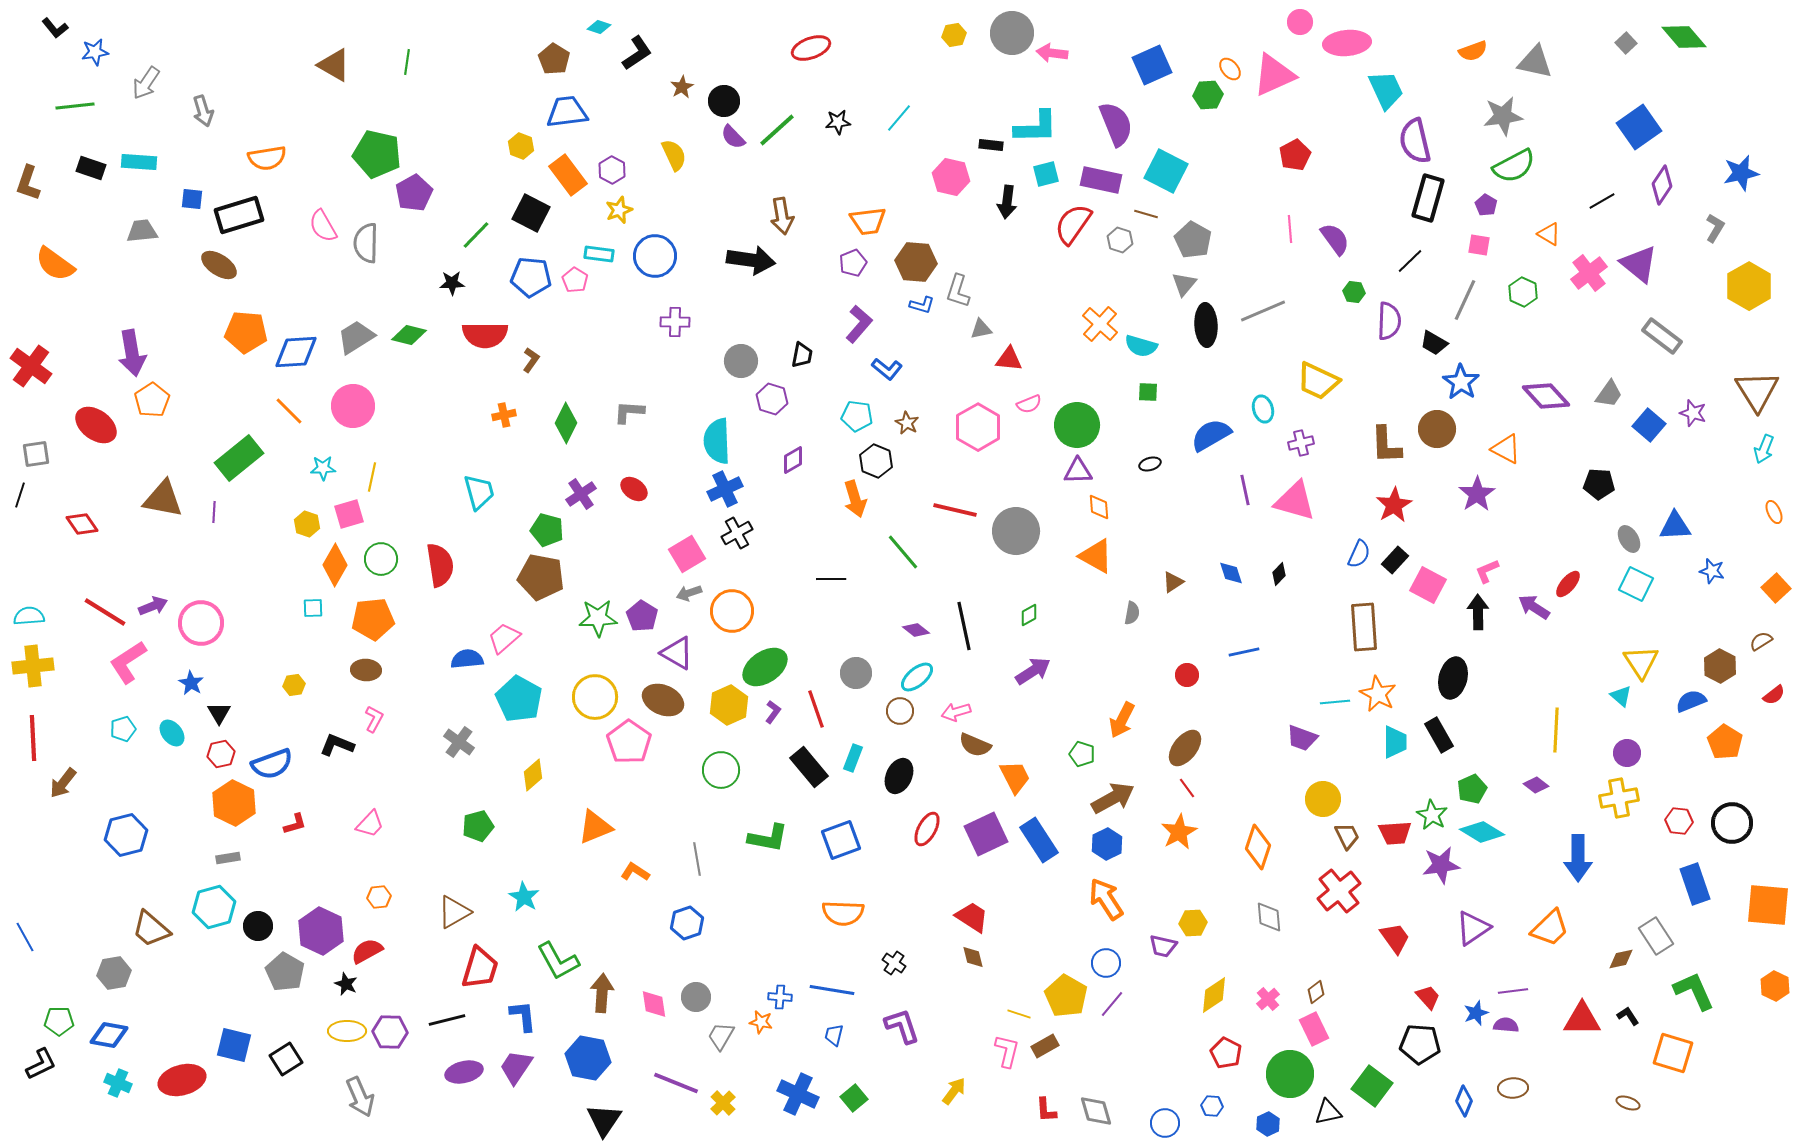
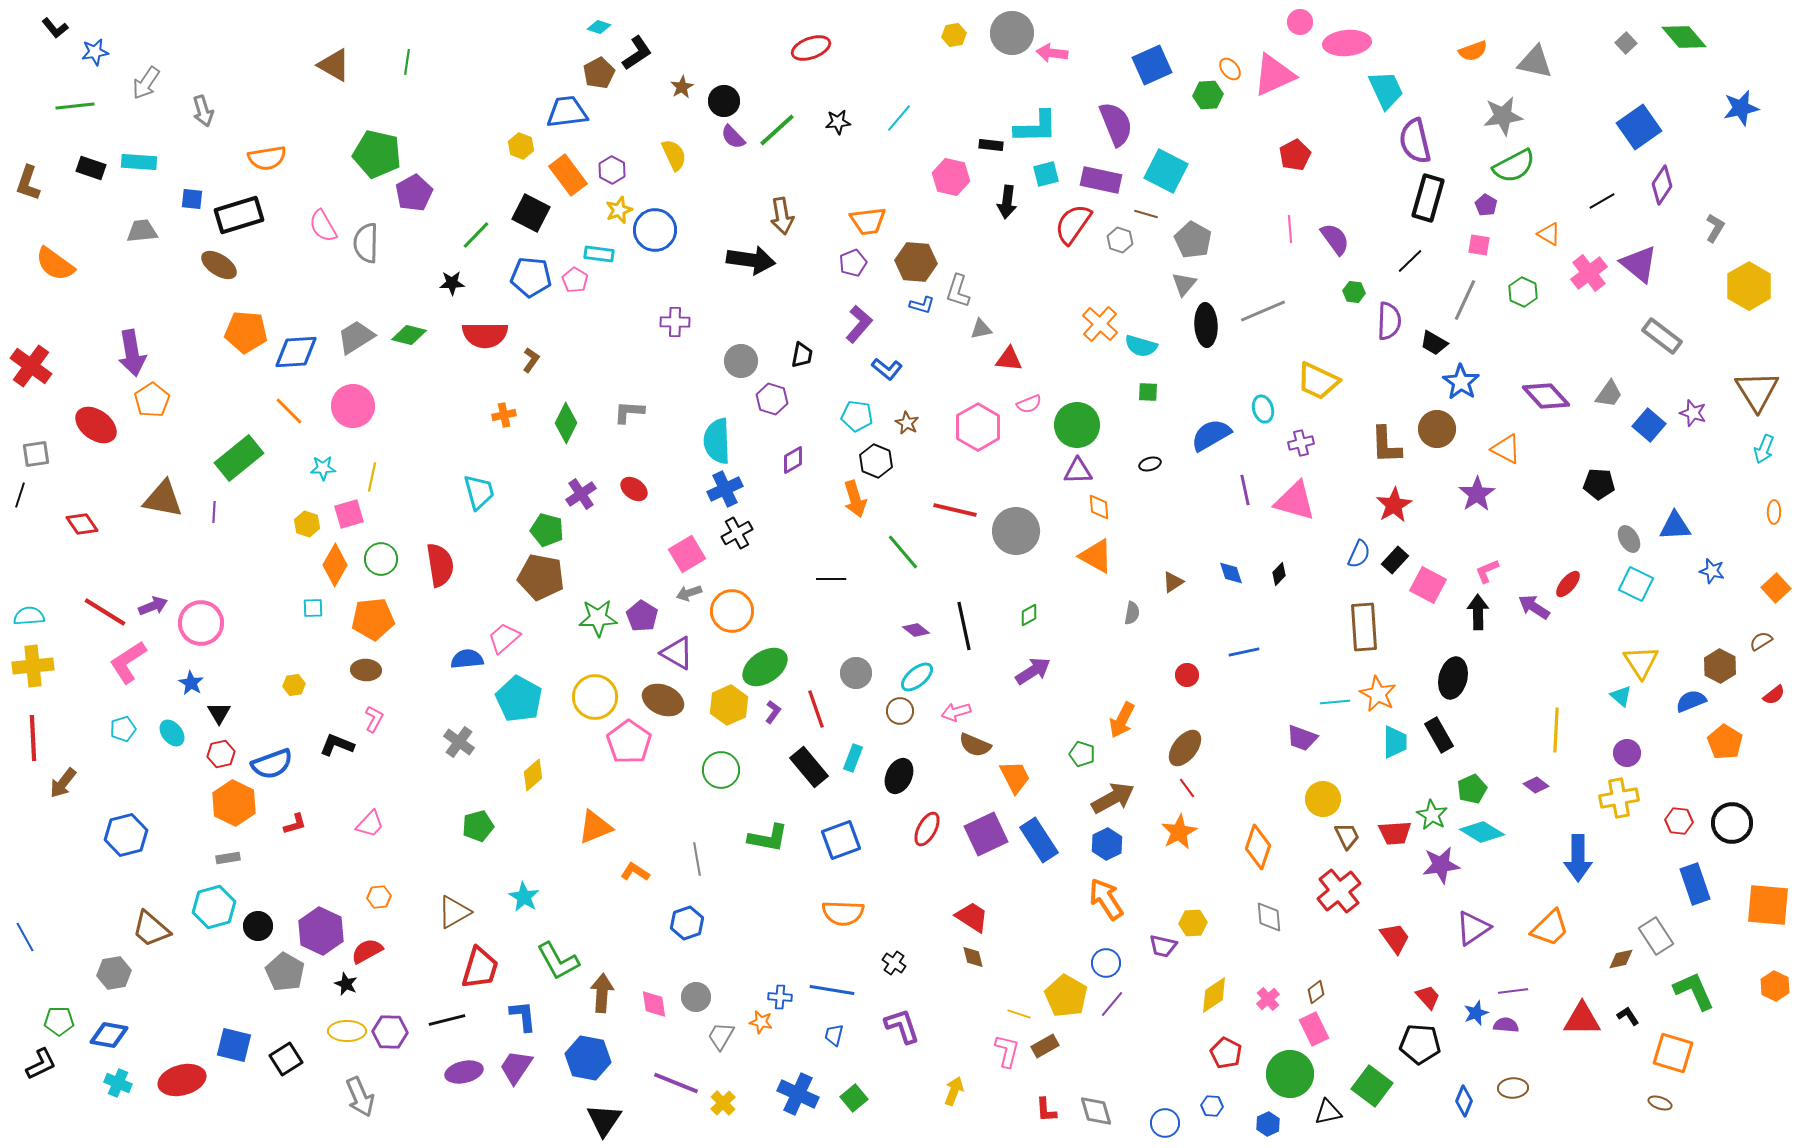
brown pentagon at (554, 59): moved 45 px right, 14 px down; rotated 12 degrees clockwise
blue star at (1741, 173): moved 65 px up
blue circle at (655, 256): moved 26 px up
orange ellipse at (1774, 512): rotated 25 degrees clockwise
yellow arrow at (954, 1091): rotated 16 degrees counterclockwise
brown ellipse at (1628, 1103): moved 32 px right
